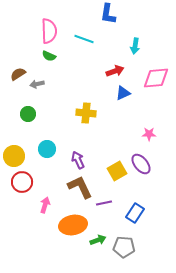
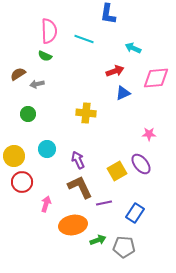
cyan arrow: moved 2 px left, 2 px down; rotated 105 degrees clockwise
green semicircle: moved 4 px left
pink arrow: moved 1 px right, 1 px up
